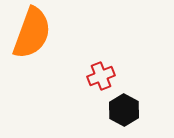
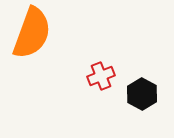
black hexagon: moved 18 px right, 16 px up
